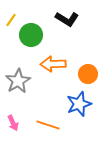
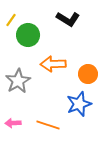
black L-shape: moved 1 px right
green circle: moved 3 px left
pink arrow: rotated 112 degrees clockwise
